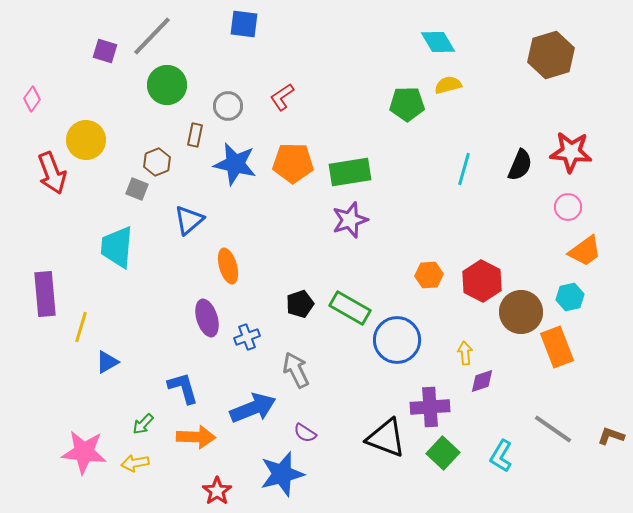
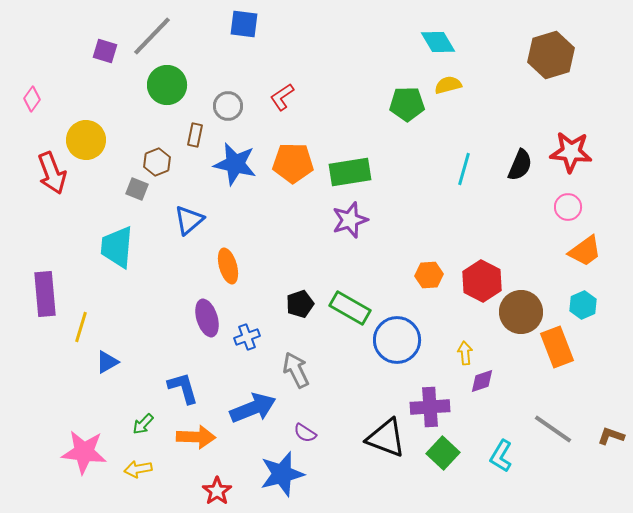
cyan hexagon at (570, 297): moved 13 px right, 8 px down; rotated 12 degrees counterclockwise
yellow arrow at (135, 463): moved 3 px right, 6 px down
